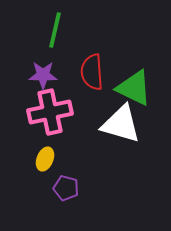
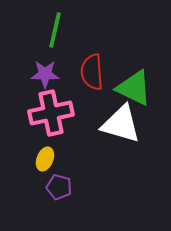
purple star: moved 2 px right, 1 px up
pink cross: moved 1 px right, 1 px down
purple pentagon: moved 7 px left, 1 px up
